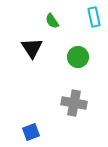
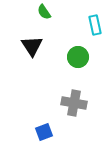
cyan rectangle: moved 1 px right, 8 px down
green semicircle: moved 8 px left, 9 px up
black triangle: moved 2 px up
blue square: moved 13 px right
